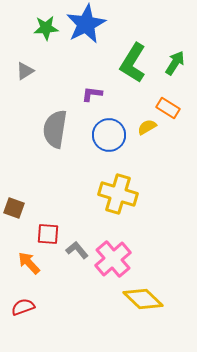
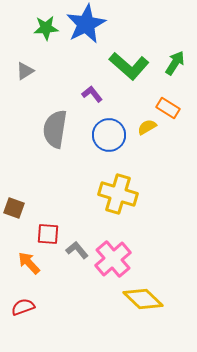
green L-shape: moved 4 px left, 3 px down; rotated 81 degrees counterclockwise
purple L-shape: rotated 45 degrees clockwise
